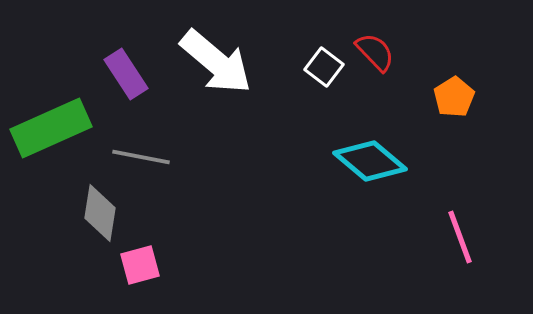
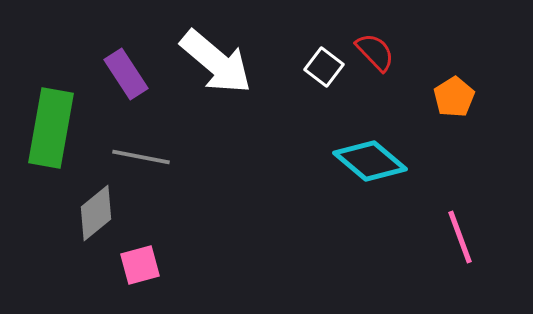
green rectangle: rotated 56 degrees counterclockwise
gray diamond: moved 4 px left; rotated 42 degrees clockwise
